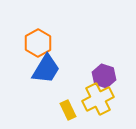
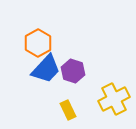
blue trapezoid: rotated 12 degrees clockwise
purple hexagon: moved 31 px left, 5 px up
yellow cross: moved 16 px right
